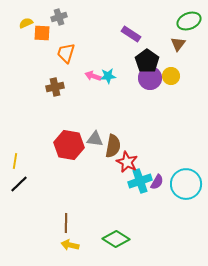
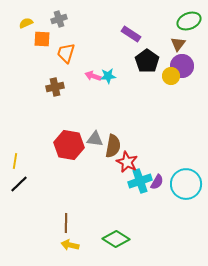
gray cross: moved 2 px down
orange square: moved 6 px down
purple circle: moved 32 px right, 12 px up
